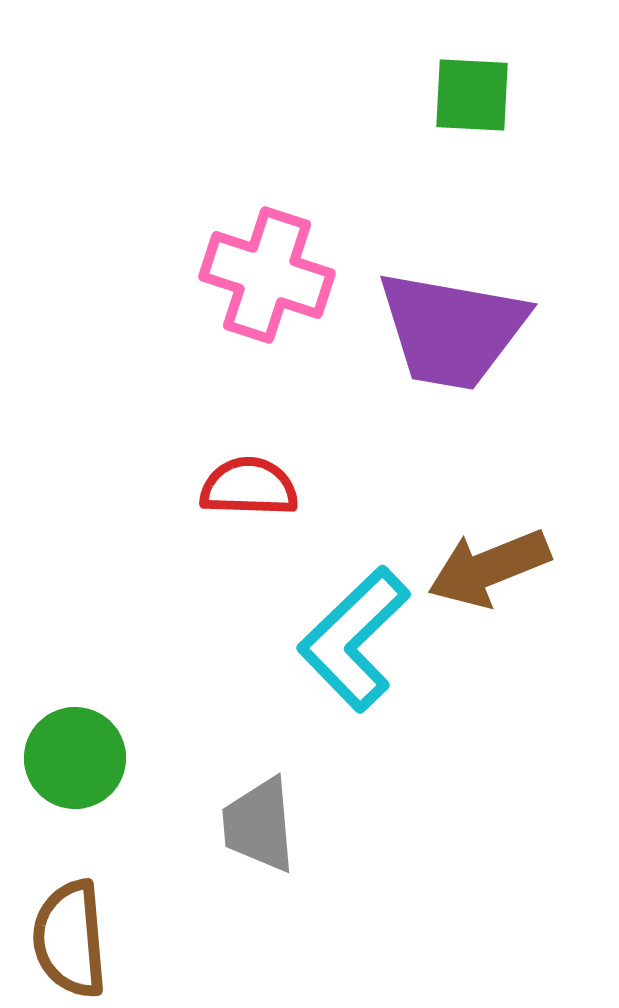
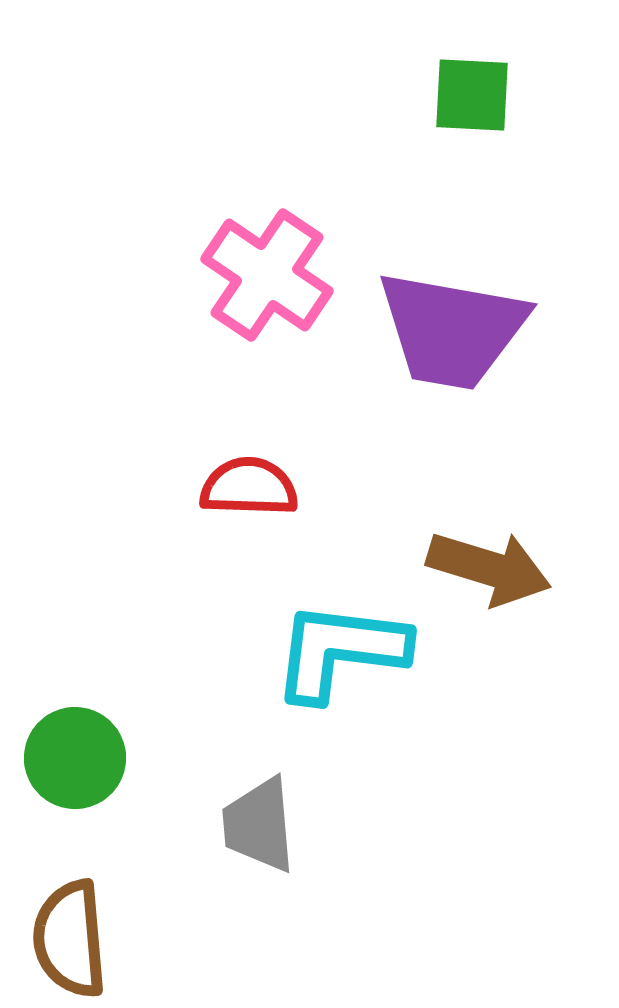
pink cross: rotated 16 degrees clockwise
brown arrow: rotated 141 degrees counterclockwise
cyan L-shape: moved 14 px left, 12 px down; rotated 51 degrees clockwise
